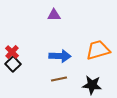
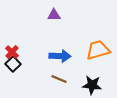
brown line: rotated 35 degrees clockwise
